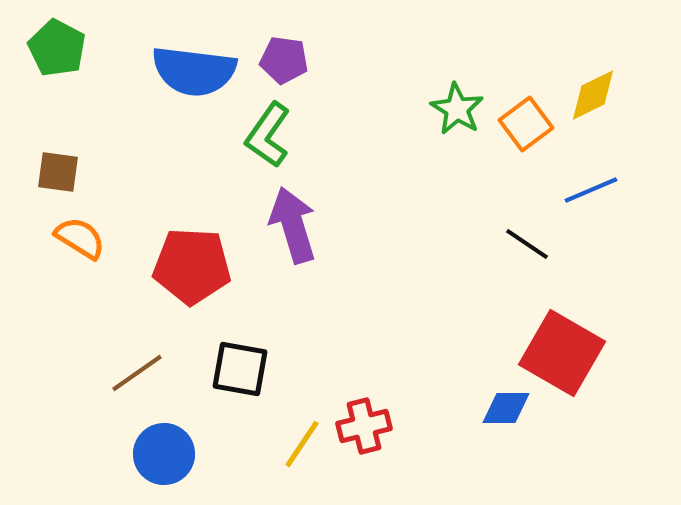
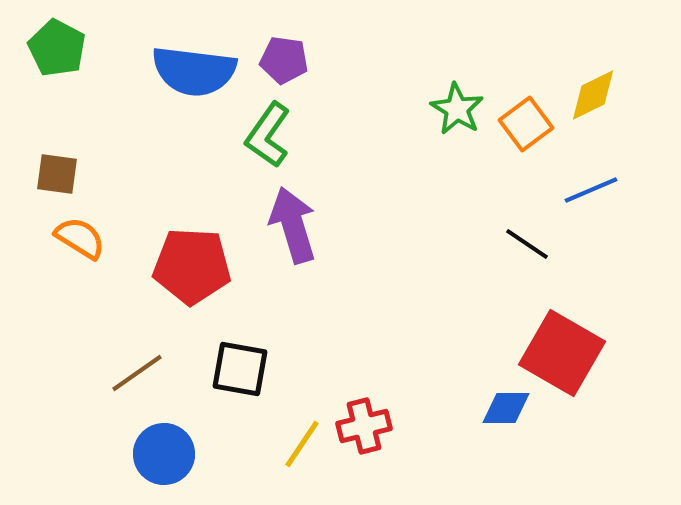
brown square: moved 1 px left, 2 px down
